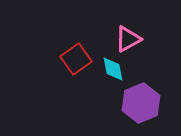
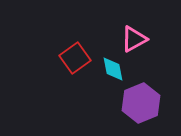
pink triangle: moved 6 px right
red square: moved 1 px left, 1 px up
